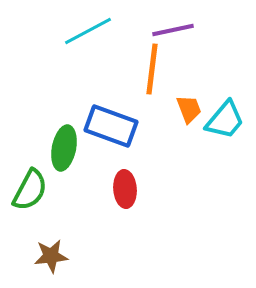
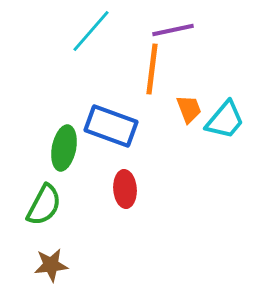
cyan line: moved 3 px right; rotated 21 degrees counterclockwise
green semicircle: moved 14 px right, 15 px down
brown star: moved 9 px down
